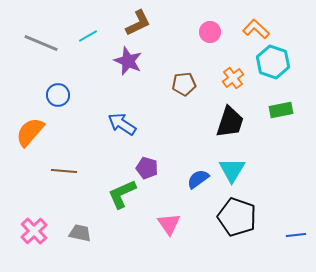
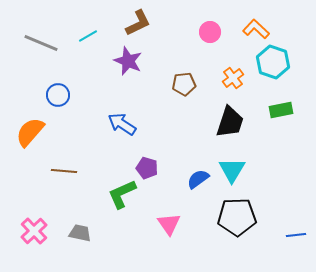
black pentagon: rotated 21 degrees counterclockwise
